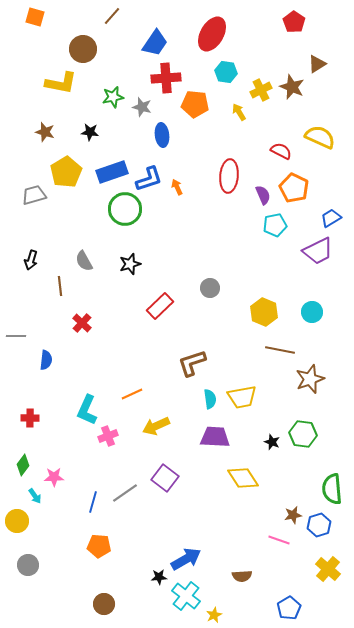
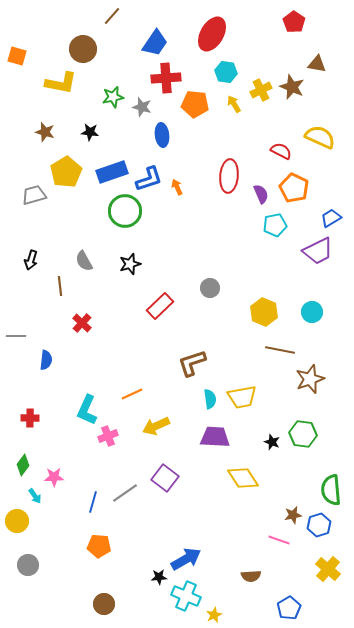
orange square at (35, 17): moved 18 px left, 39 px down
brown triangle at (317, 64): rotated 42 degrees clockwise
yellow arrow at (239, 112): moved 5 px left, 8 px up
purple semicircle at (263, 195): moved 2 px left, 1 px up
green circle at (125, 209): moved 2 px down
green semicircle at (332, 489): moved 1 px left, 1 px down
brown semicircle at (242, 576): moved 9 px right
cyan cross at (186, 596): rotated 16 degrees counterclockwise
